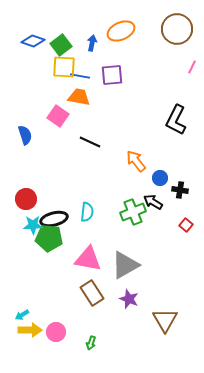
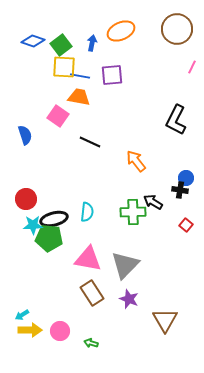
blue circle: moved 26 px right
green cross: rotated 20 degrees clockwise
gray triangle: rotated 16 degrees counterclockwise
pink circle: moved 4 px right, 1 px up
green arrow: rotated 88 degrees clockwise
